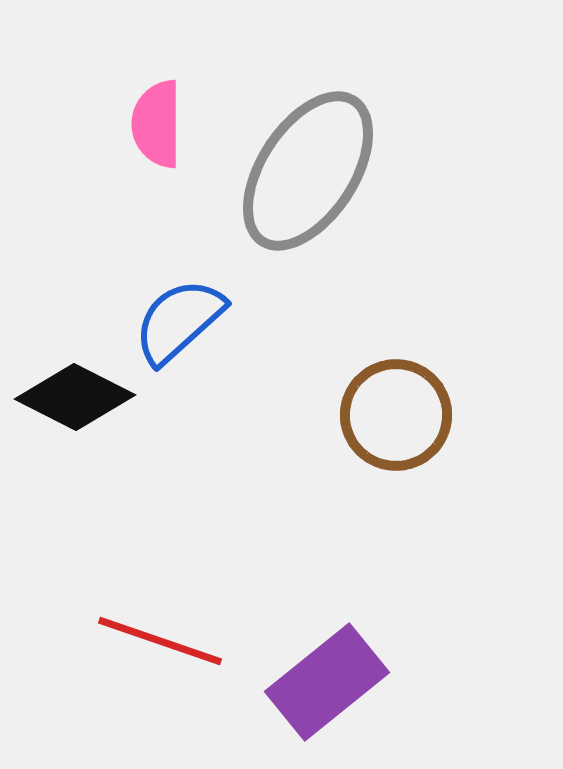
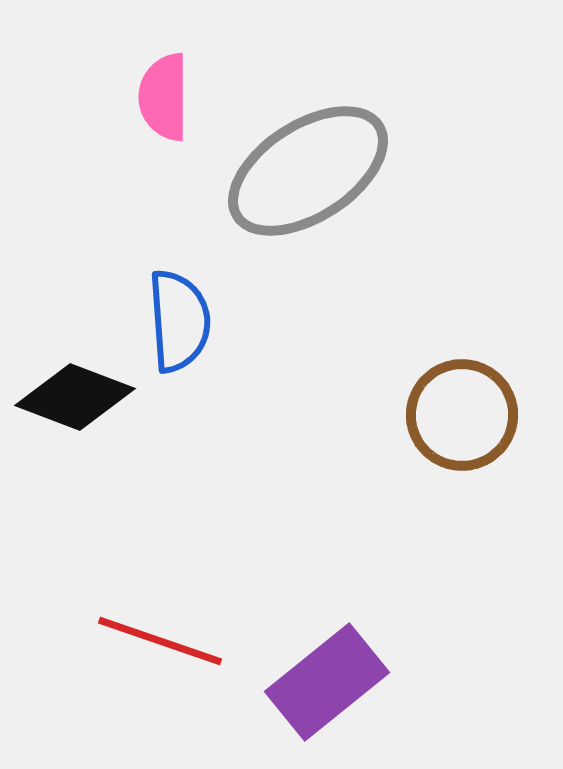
pink semicircle: moved 7 px right, 27 px up
gray ellipse: rotated 24 degrees clockwise
blue semicircle: rotated 128 degrees clockwise
black diamond: rotated 6 degrees counterclockwise
brown circle: moved 66 px right
